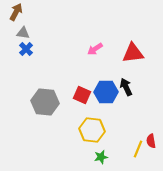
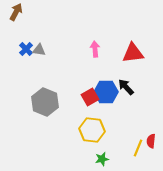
gray triangle: moved 16 px right, 17 px down
pink arrow: rotated 119 degrees clockwise
black arrow: rotated 18 degrees counterclockwise
red square: moved 8 px right, 2 px down; rotated 36 degrees clockwise
gray hexagon: rotated 16 degrees clockwise
red semicircle: rotated 16 degrees clockwise
yellow line: moved 1 px up
green star: moved 1 px right, 2 px down
